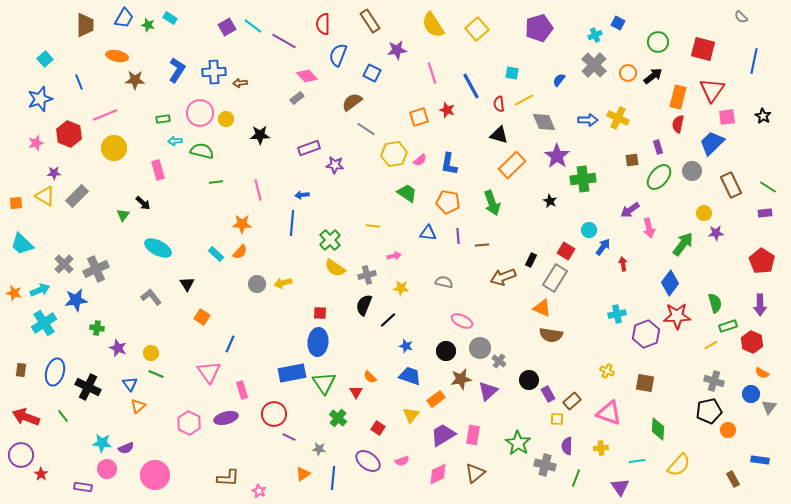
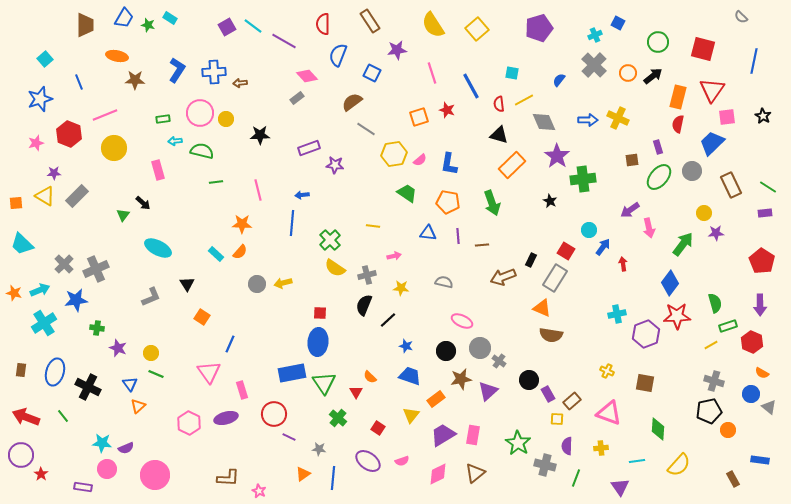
gray L-shape at (151, 297): rotated 105 degrees clockwise
gray triangle at (769, 407): rotated 28 degrees counterclockwise
